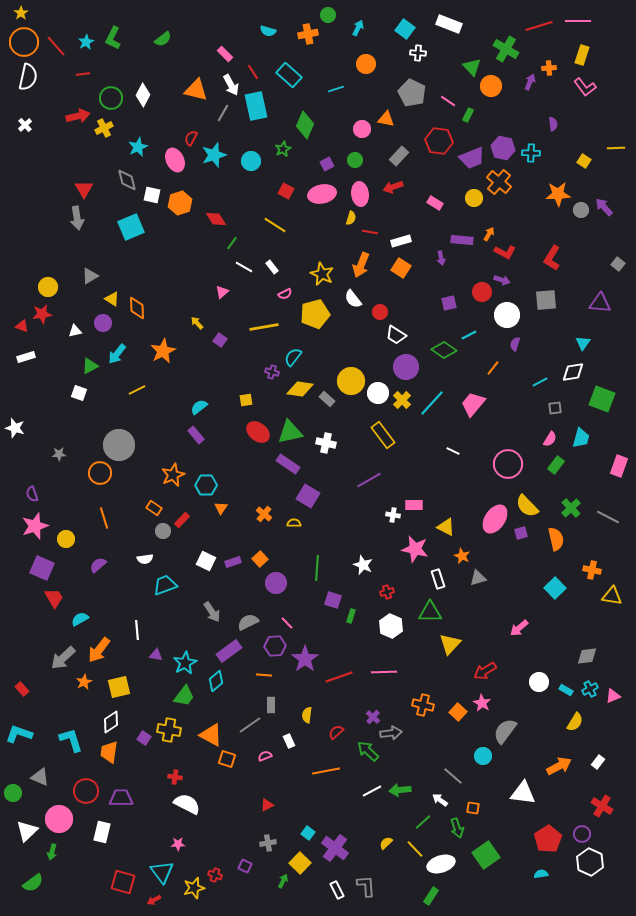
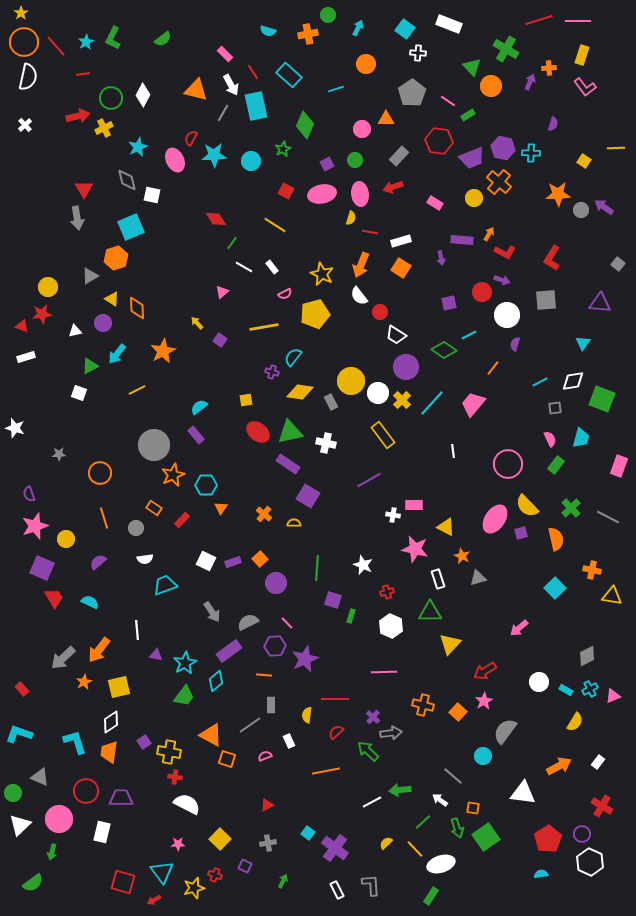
red line at (539, 26): moved 6 px up
gray pentagon at (412, 93): rotated 12 degrees clockwise
green rectangle at (468, 115): rotated 32 degrees clockwise
orange triangle at (386, 119): rotated 12 degrees counterclockwise
purple semicircle at (553, 124): rotated 24 degrees clockwise
cyan star at (214, 155): rotated 15 degrees clockwise
orange hexagon at (180, 203): moved 64 px left, 55 px down
purple arrow at (604, 207): rotated 12 degrees counterclockwise
white semicircle at (353, 299): moved 6 px right, 3 px up
white diamond at (573, 372): moved 9 px down
yellow diamond at (300, 389): moved 3 px down
gray rectangle at (327, 399): moved 4 px right, 3 px down; rotated 21 degrees clockwise
pink semicircle at (550, 439): rotated 56 degrees counterclockwise
gray circle at (119, 445): moved 35 px right
white line at (453, 451): rotated 56 degrees clockwise
purple semicircle at (32, 494): moved 3 px left
gray circle at (163, 531): moved 27 px left, 3 px up
purple semicircle at (98, 565): moved 3 px up
cyan semicircle at (80, 619): moved 10 px right, 17 px up; rotated 54 degrees clockwise
gray diamond at (587, 656): rotated 20 degrees counterclockwise
purple star at (305, 659): rotated 12 degrees clockwise
red line at (339, 677): moved 4 px left, 22 px down; rotated 20 degrees clockwise
pink star at (482, 703): moved 2 px right, 2 px up; rotated 12 degrees clockwise
yellow cross at (169, 730): moved 22 px down
purple square at (144, 738): moved 4 px down; rotated 24 degrees clockwise
cyan L-shape at (71, 740): moved 4 px right, 2 px down
white line at (372, 791): moved 11 px down
white triangle at (27, 831): moved 7 px left, 6 px up
green square at (486, 855): moved 18 px up
yellow square at (300, 863): moved 80 px left, 24 px up
gray L-shape at (366, 886): moved 5 px right, 1 px up
